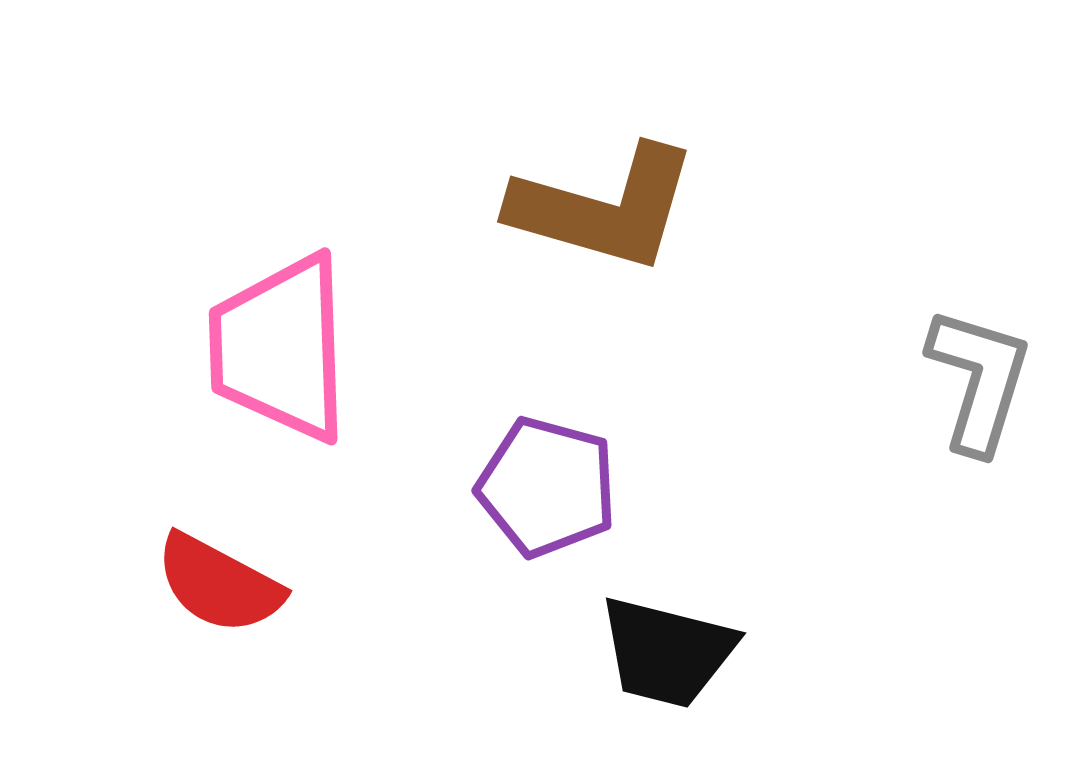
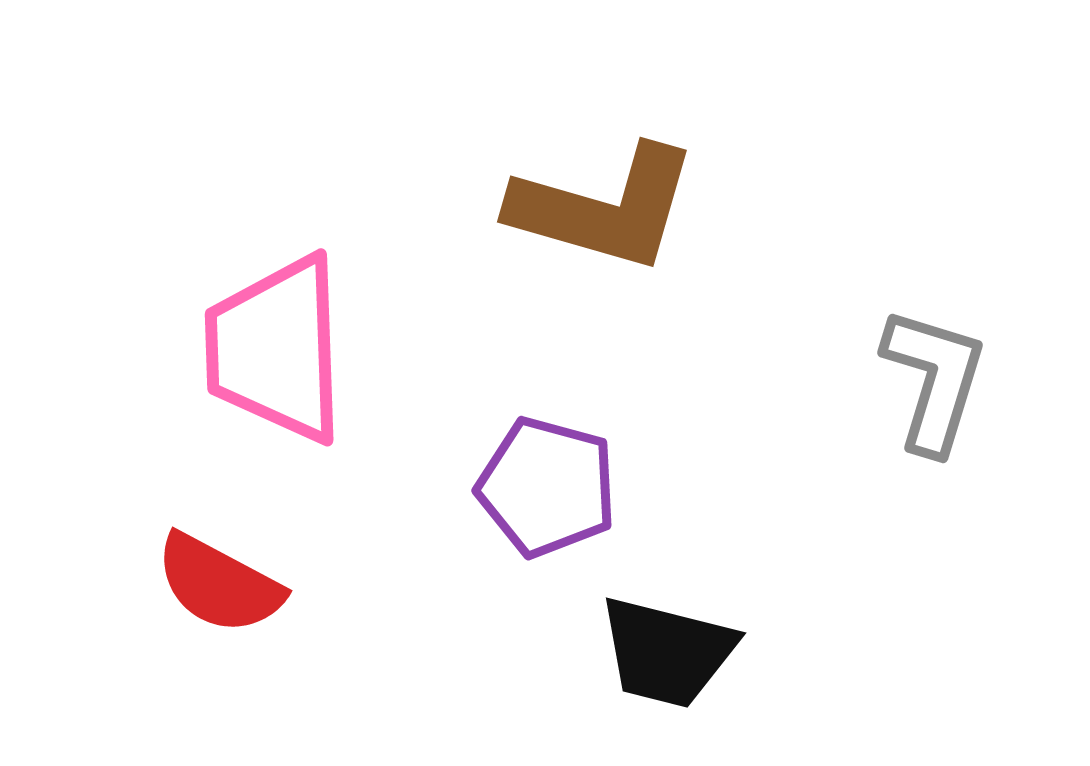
pink trapezoid: moved 4 px left, 1 px down
gray L-shape: moved 45 px left
